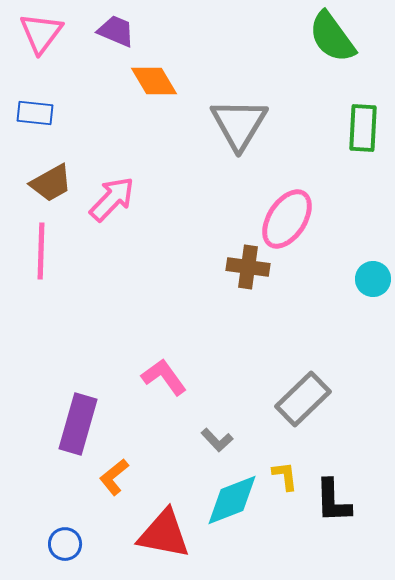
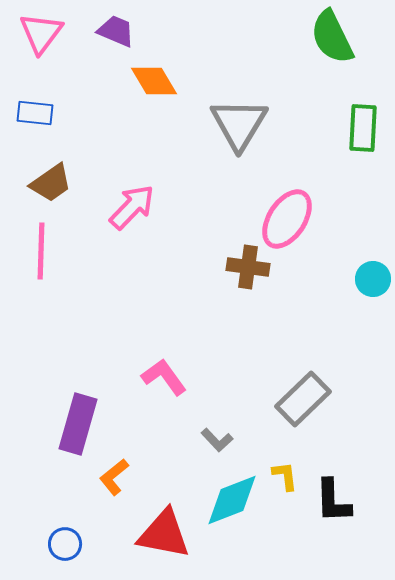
green semicircle: rotated 10 degrees clockwise
brown trapezoid: rotated 6 degrees counterclockwise
pink arrow: moved 20 px right, 8 px down
